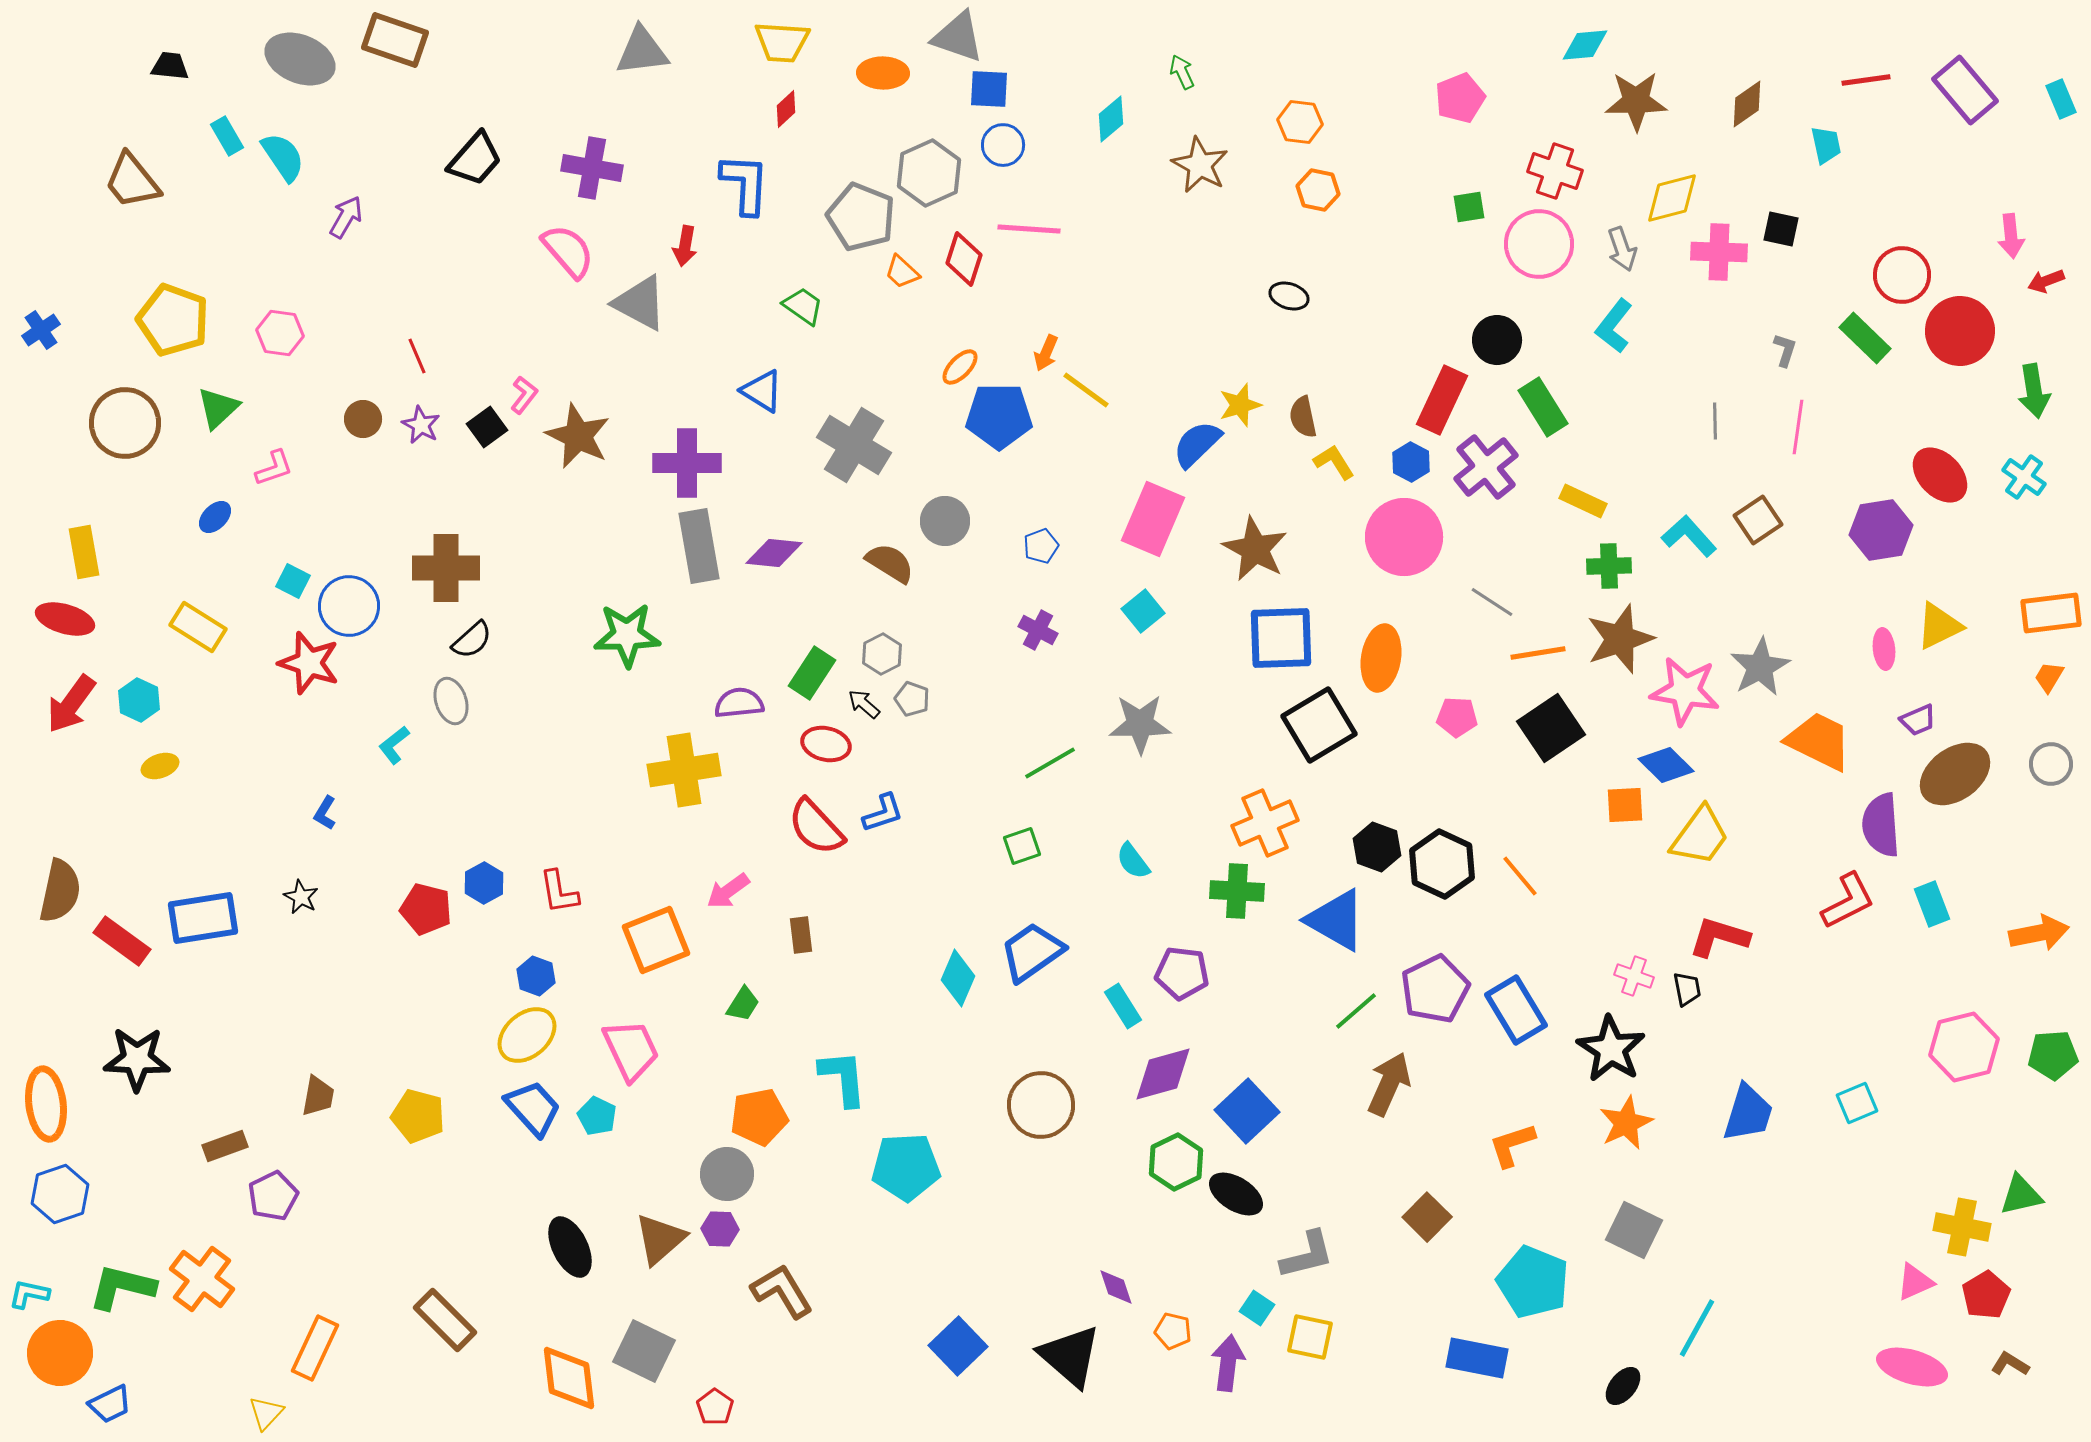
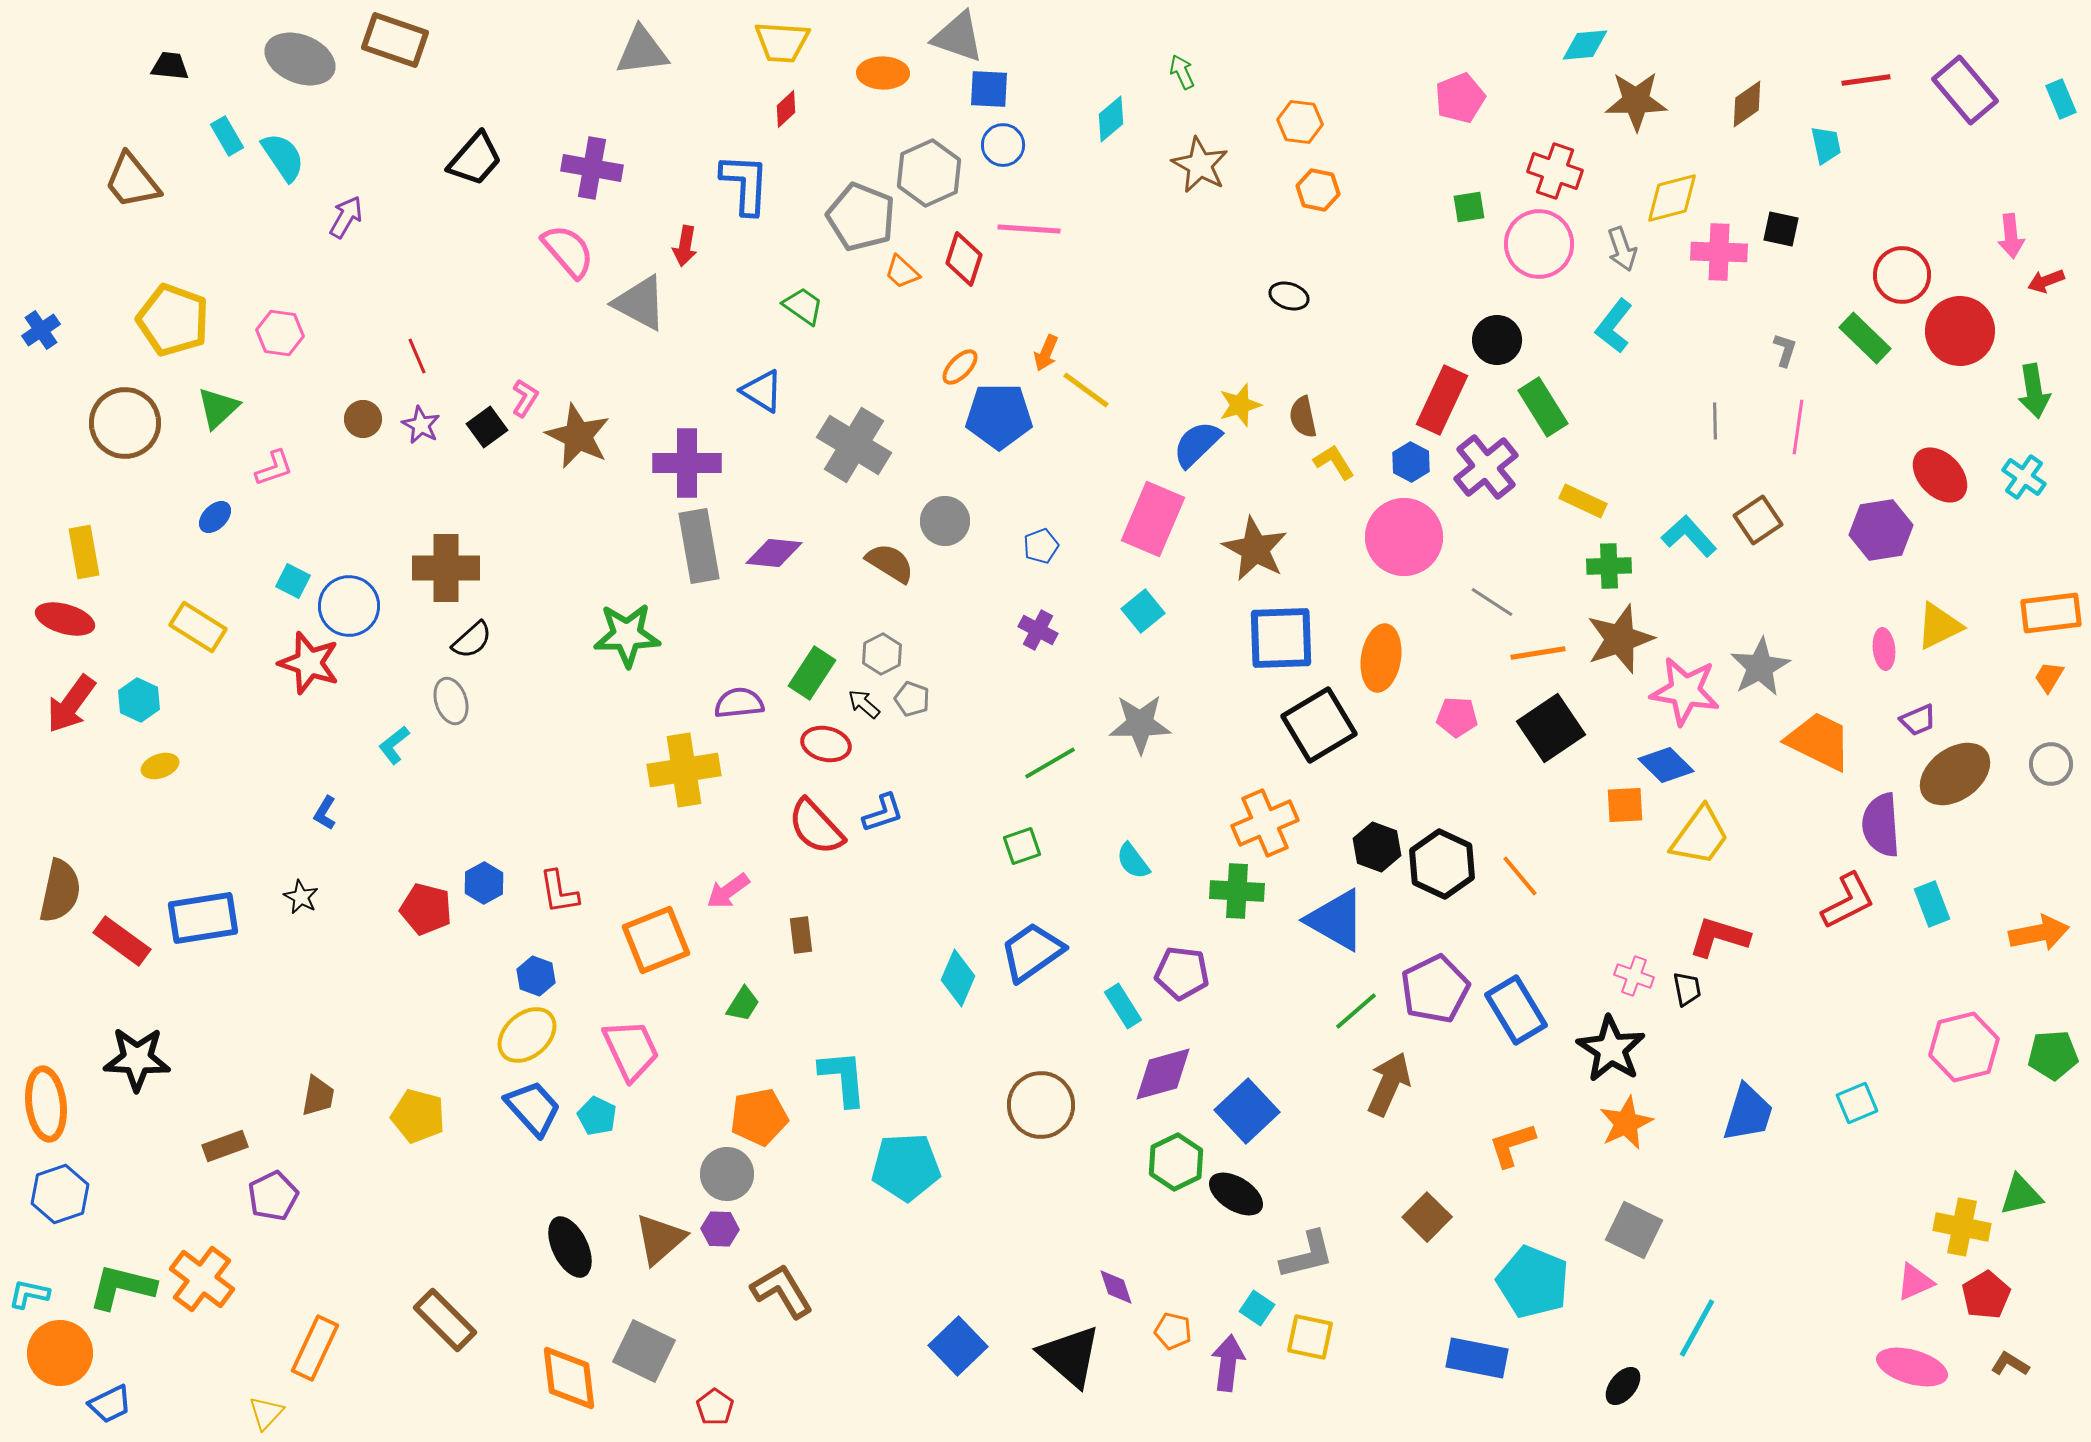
pink L-shape at (524, 395): moved 1 px right, 3 px down; rotated 6 degrees counterclockwise
